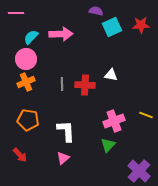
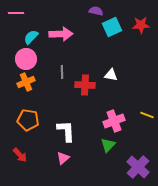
gray line: moved 12 px up
yellow line: moved 1 px right
purple cross: moved 1 px left, 4 px up
